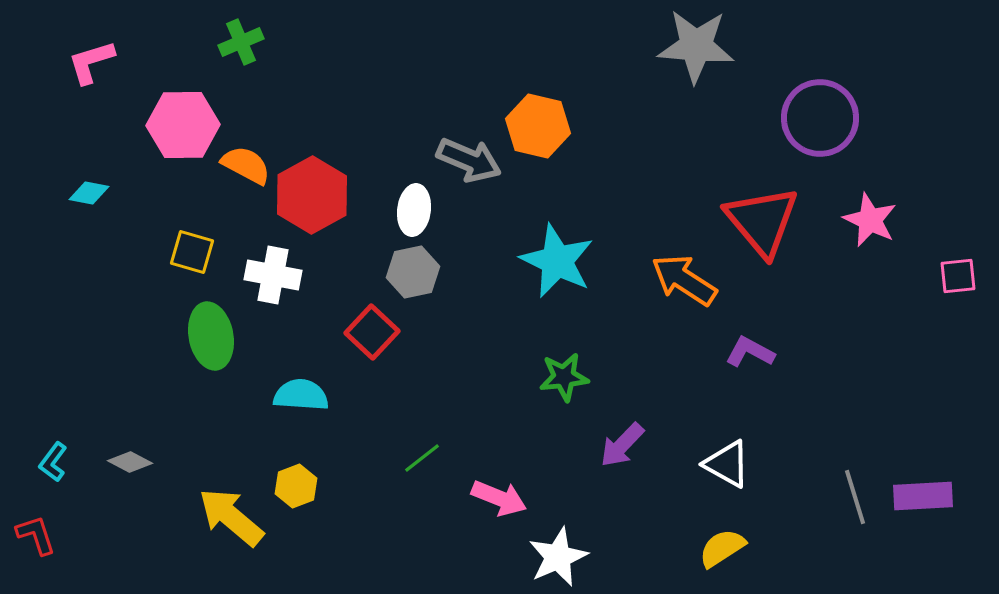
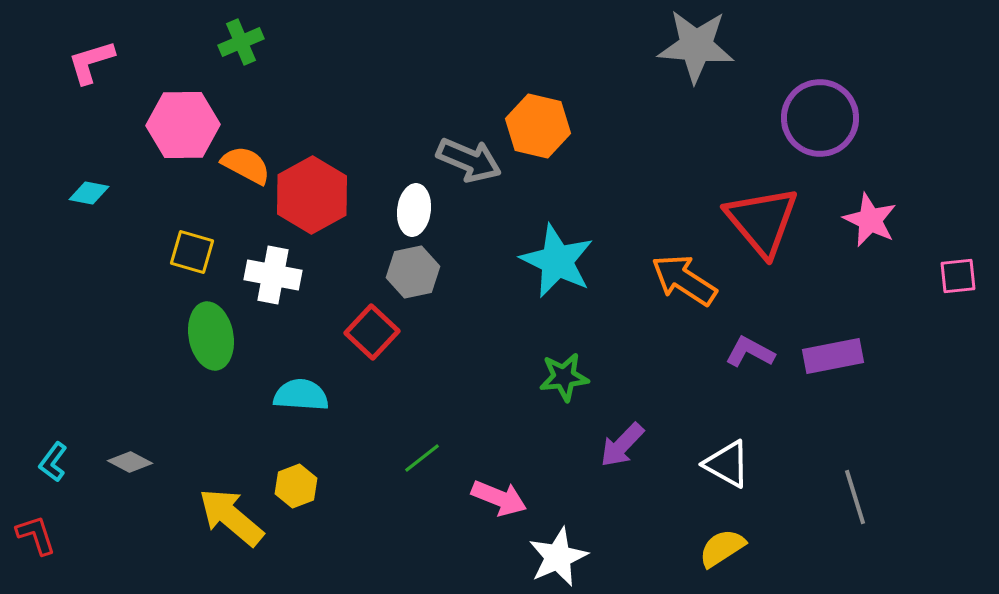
purple rectangle: moved 90 px left, 140 px up; rotated 8 degrees counterclockwise
